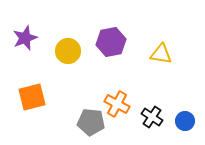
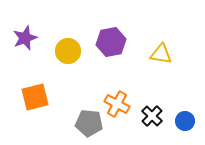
orange square: moved 3 px right
black cross: moved 1 px up; rotated 10 degrees clockwise
gray pentagon: moved 2 px left, 1 px down
